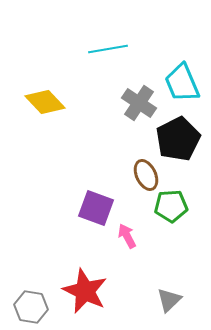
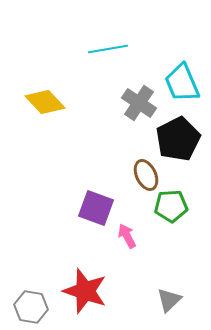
red star: rotated 6 degrees counterclockwise
